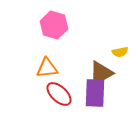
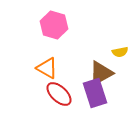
orange triangle: rotated 35 degrees clockwise
purple rectangle: rotated 20 degrees counterclockwise
